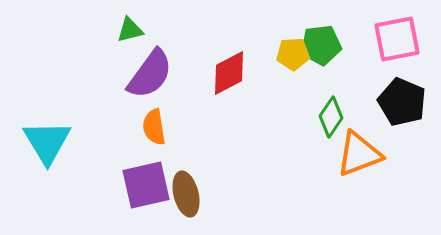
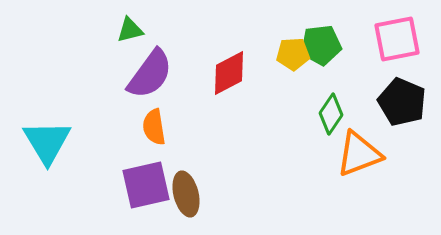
green diamond: moved 3 px up
